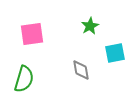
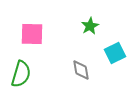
pink square: rotated 10 degrees clockwise
cyan square: rotated 15 degrees counterclockwise
green semicircle: moved 3 px left, 5 px up
